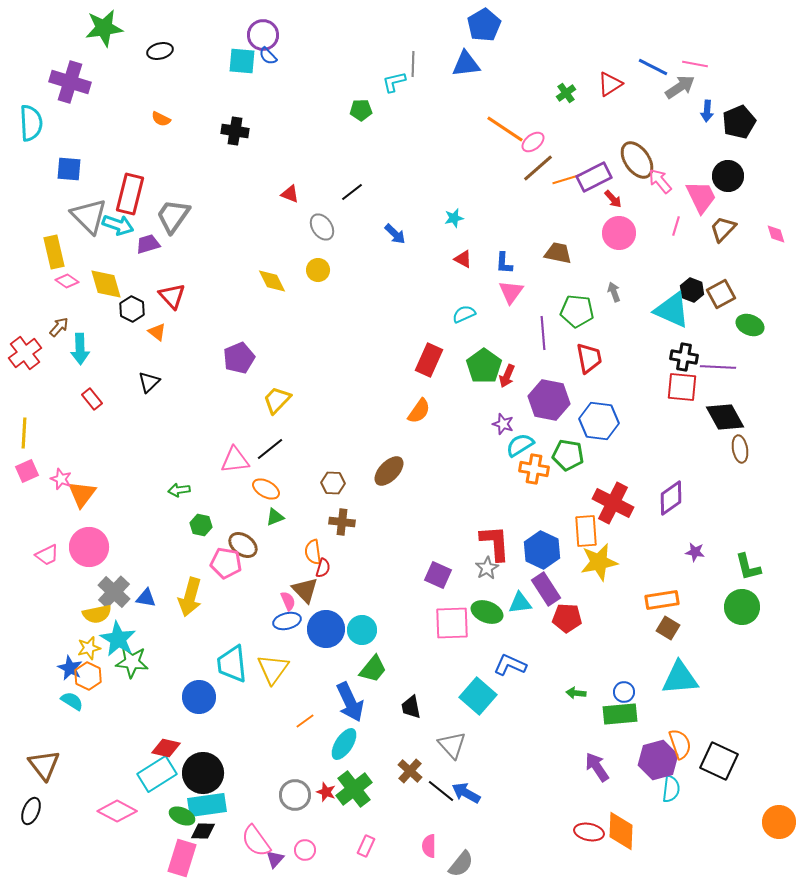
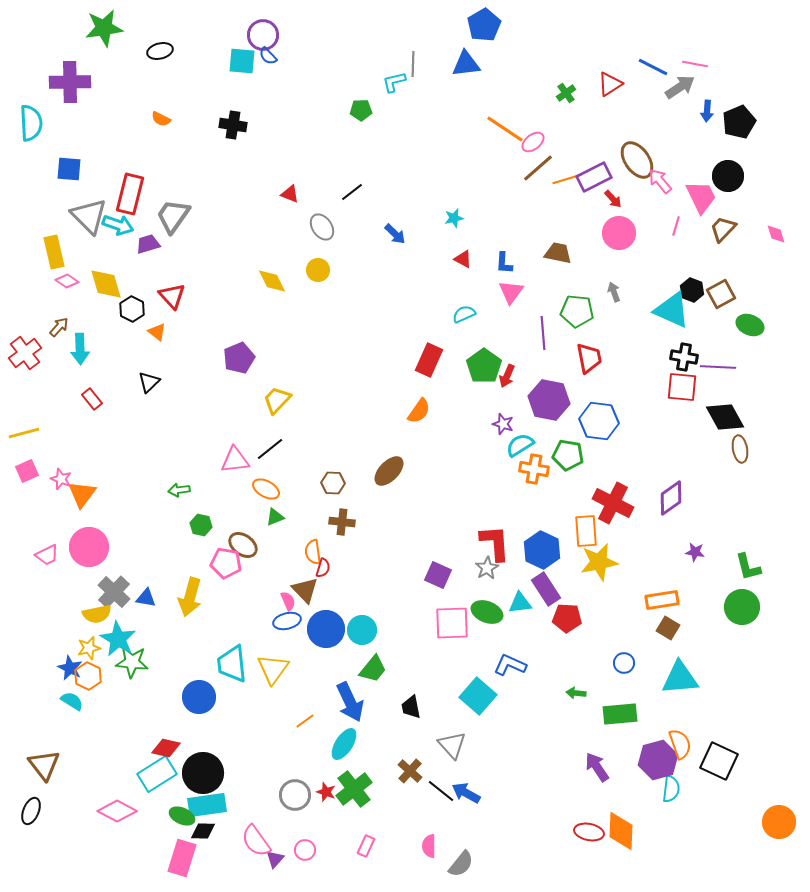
purple cross at (70, 82): rotated 18 degrees counterclockwise
black cross at (235, 131): moved 2 px left, 6 px up
yellow line at (24, 433): rotated 72 degrees clockwise
blue circle at (624, 692): moved 29 px up
